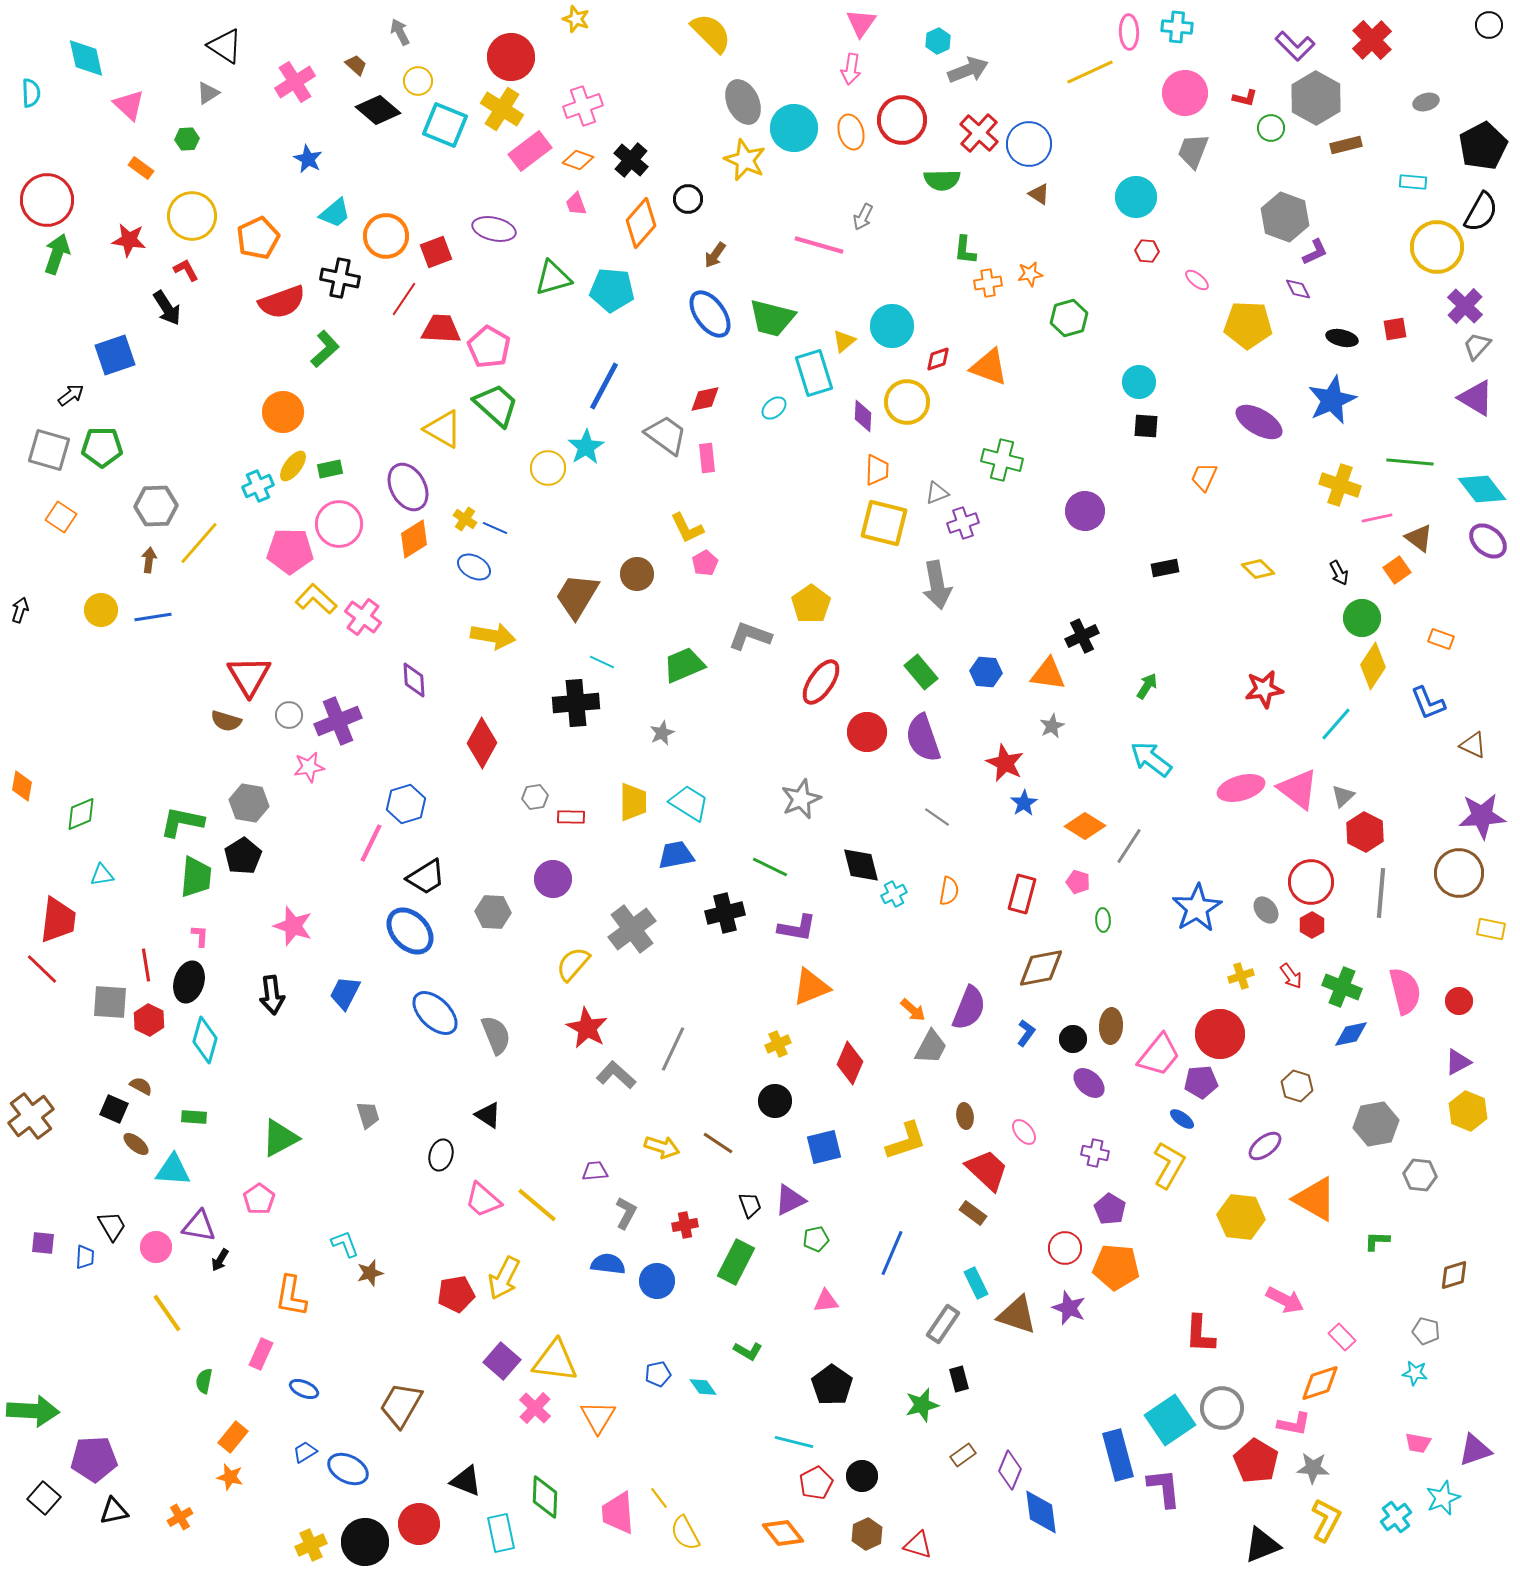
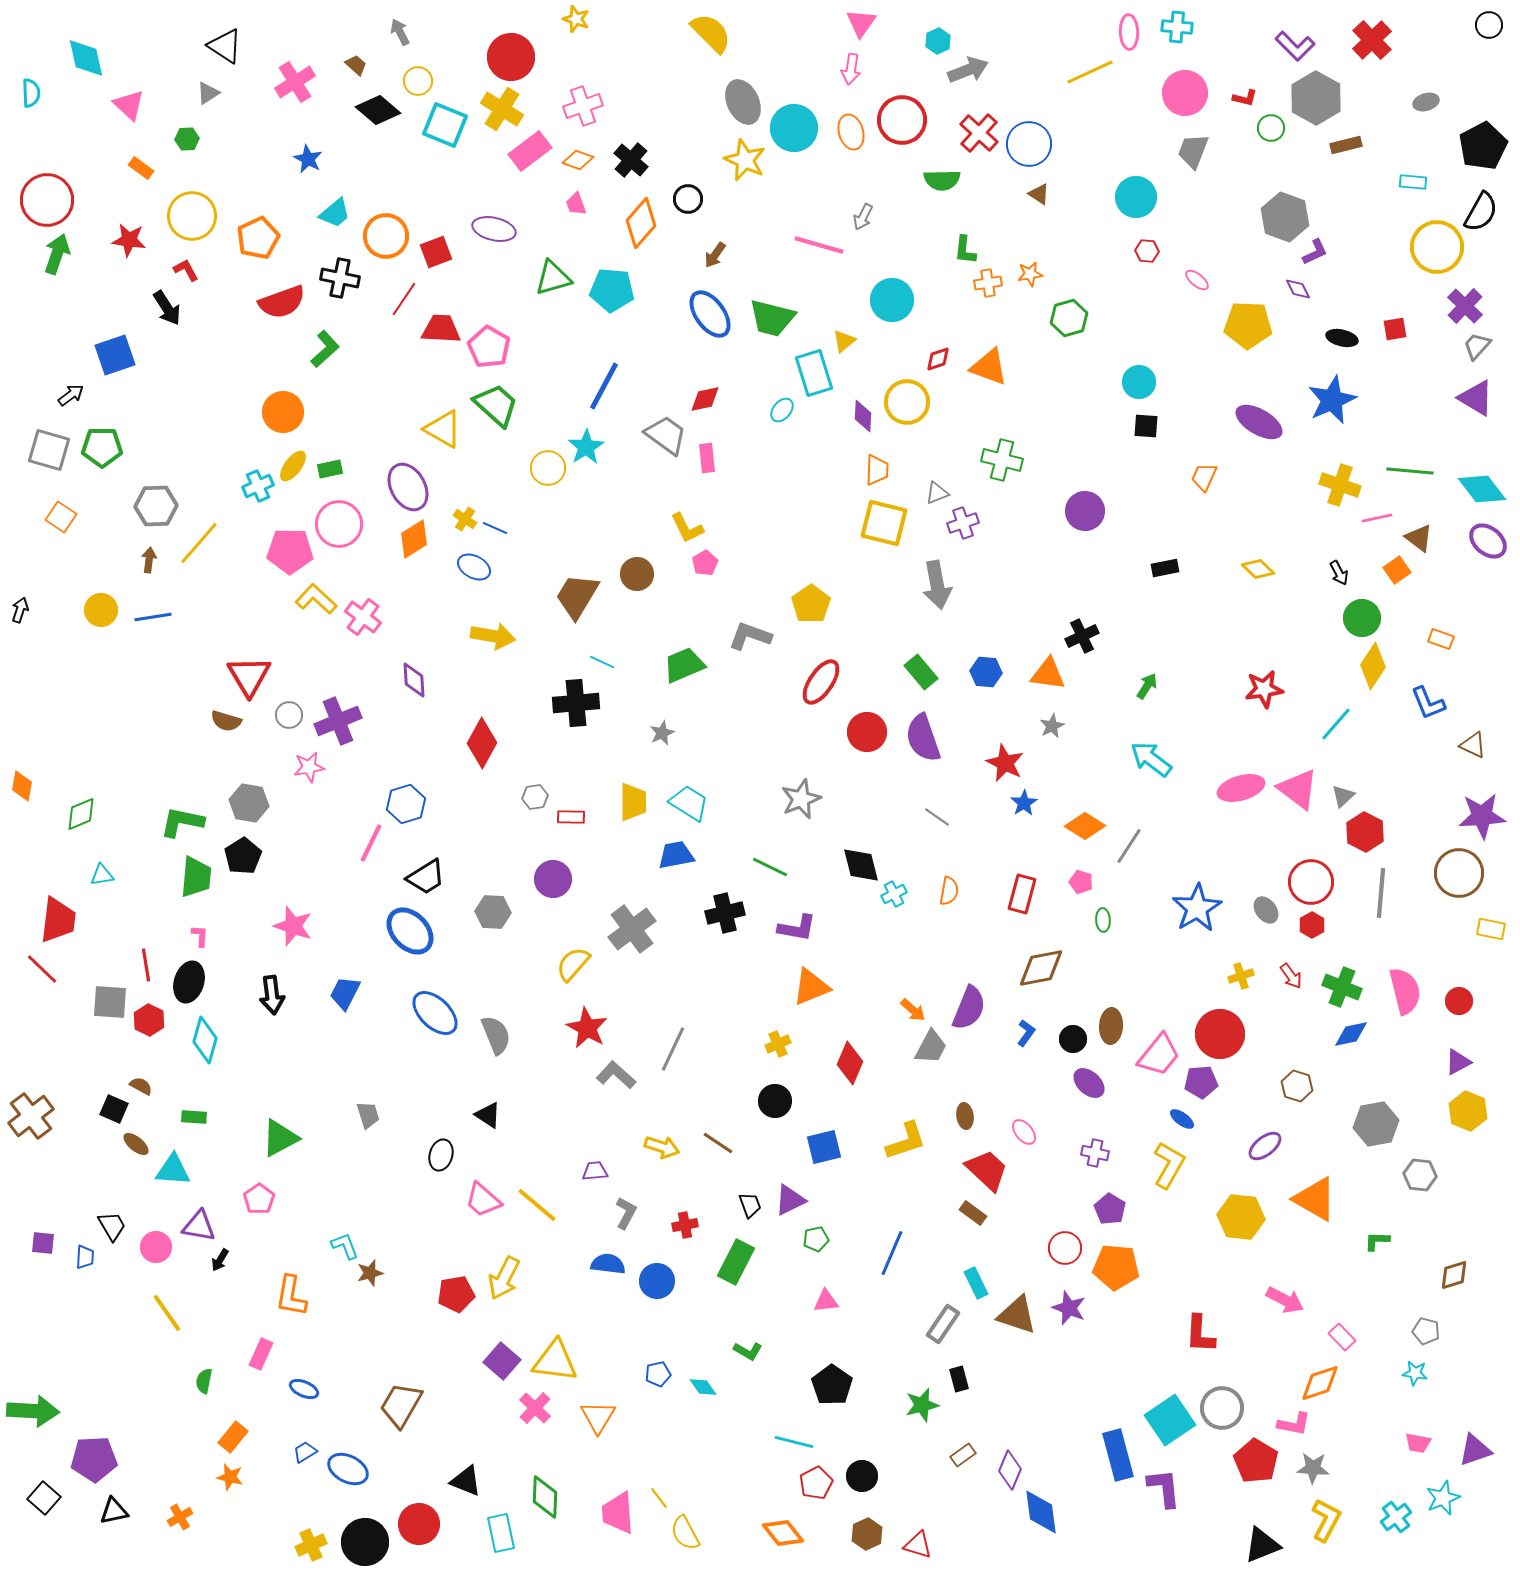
cyan circle at (892, 326): moved 26 px up
cyan ellipse at (774, 408): moved 8 px right, 2 px down; rotated 10 degrees counterclockwise
green line at (1410, 462): moved 9 px down
pink pentagon at (1078, 882): moved 3 px right
cyan L-shape at (345, 1244): moved 2 px down
